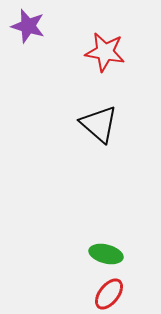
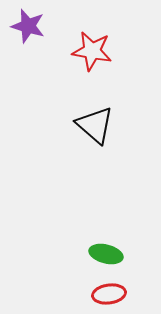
red star: moved 13 px left, 1 px up
black triangle: moved 4 px left, 1 px down
red ellipse: rotated 44 degrees clockwise
